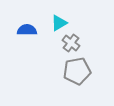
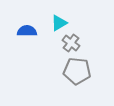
blue semicircle: moved 1 px down
gray pentagon: rotated 16 degrees clockwise
